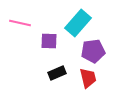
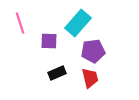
pink line: rotated 60 degrees clockwise
red trapezoid: moved 2 px right
